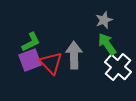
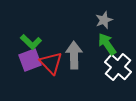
green L-shape: rotated 70 degrees clockwise
